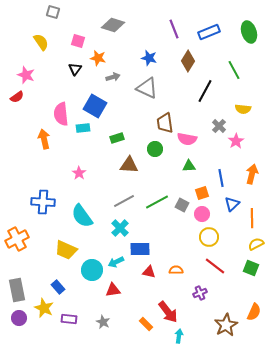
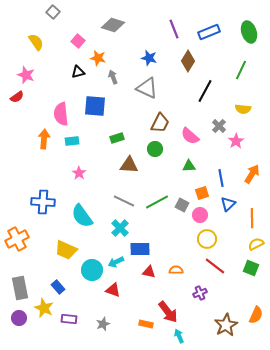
gray square at (53, 12): rotated 24 degrees clockwise
pink square at (78, 41): rotated 24 degrees clockwise
yellow semicircle at (41, 42): moved 5 px left
black triangle at (75, 69): moved 3 px right, 3 px down; rotated 40 degrees clockwise
green line at (234, 70): moved 7 px right; rotated 54 degrees clockwise
gray arrow at (113, 77): rotated 96 degrees counterclockwise
blue square at (95, 106): rotated 25 degrees counterclockwise
brown trapezoid at (165, 123): moved 5 px left; rotated 145 degrees counterclockwise
cyan rectangle at (83, 128): moved 11 px left, 13 px down
orange arrow at (44, 139): rotated 18 degrees clockwise
pink semicircle at (187, 139): moved 3 px right, 3 px up; rotated 30 degrees clockwise
orange arrow at (252, 174): rotated 18 degrees clockwise
gray line at (124, 201): rotated 55 degrees clockwise
blue triangle at (232, 204): moved 4 px left
pink circle at (202, 214): moved 2 px left, 1 px down
yellow circle at (209, 237): moved 2 px left, 2 px down
gray rectangle at (17, 290): moved 3 px right, 2 px up
red triangle at (113, 290): rotated 28 degrees clockwise
orange semicircle at (254, 312): moved 2 px right, 3 px down
gray star at (103, 322): moved 2 px down; rotated 24 degrees clockwise
orange rectangle at (146, 324): rotated 32 degrees counterclockwise
cyan arrow at (179, 336): rotated 32 degrees counterclockwise
